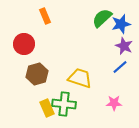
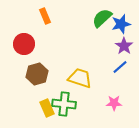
purple star: rotated 12 degrees clockwise
